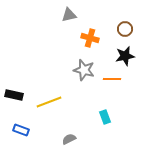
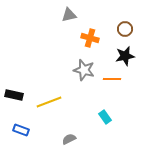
cyan rectangle: rotated 16 degrees counterclockwise
